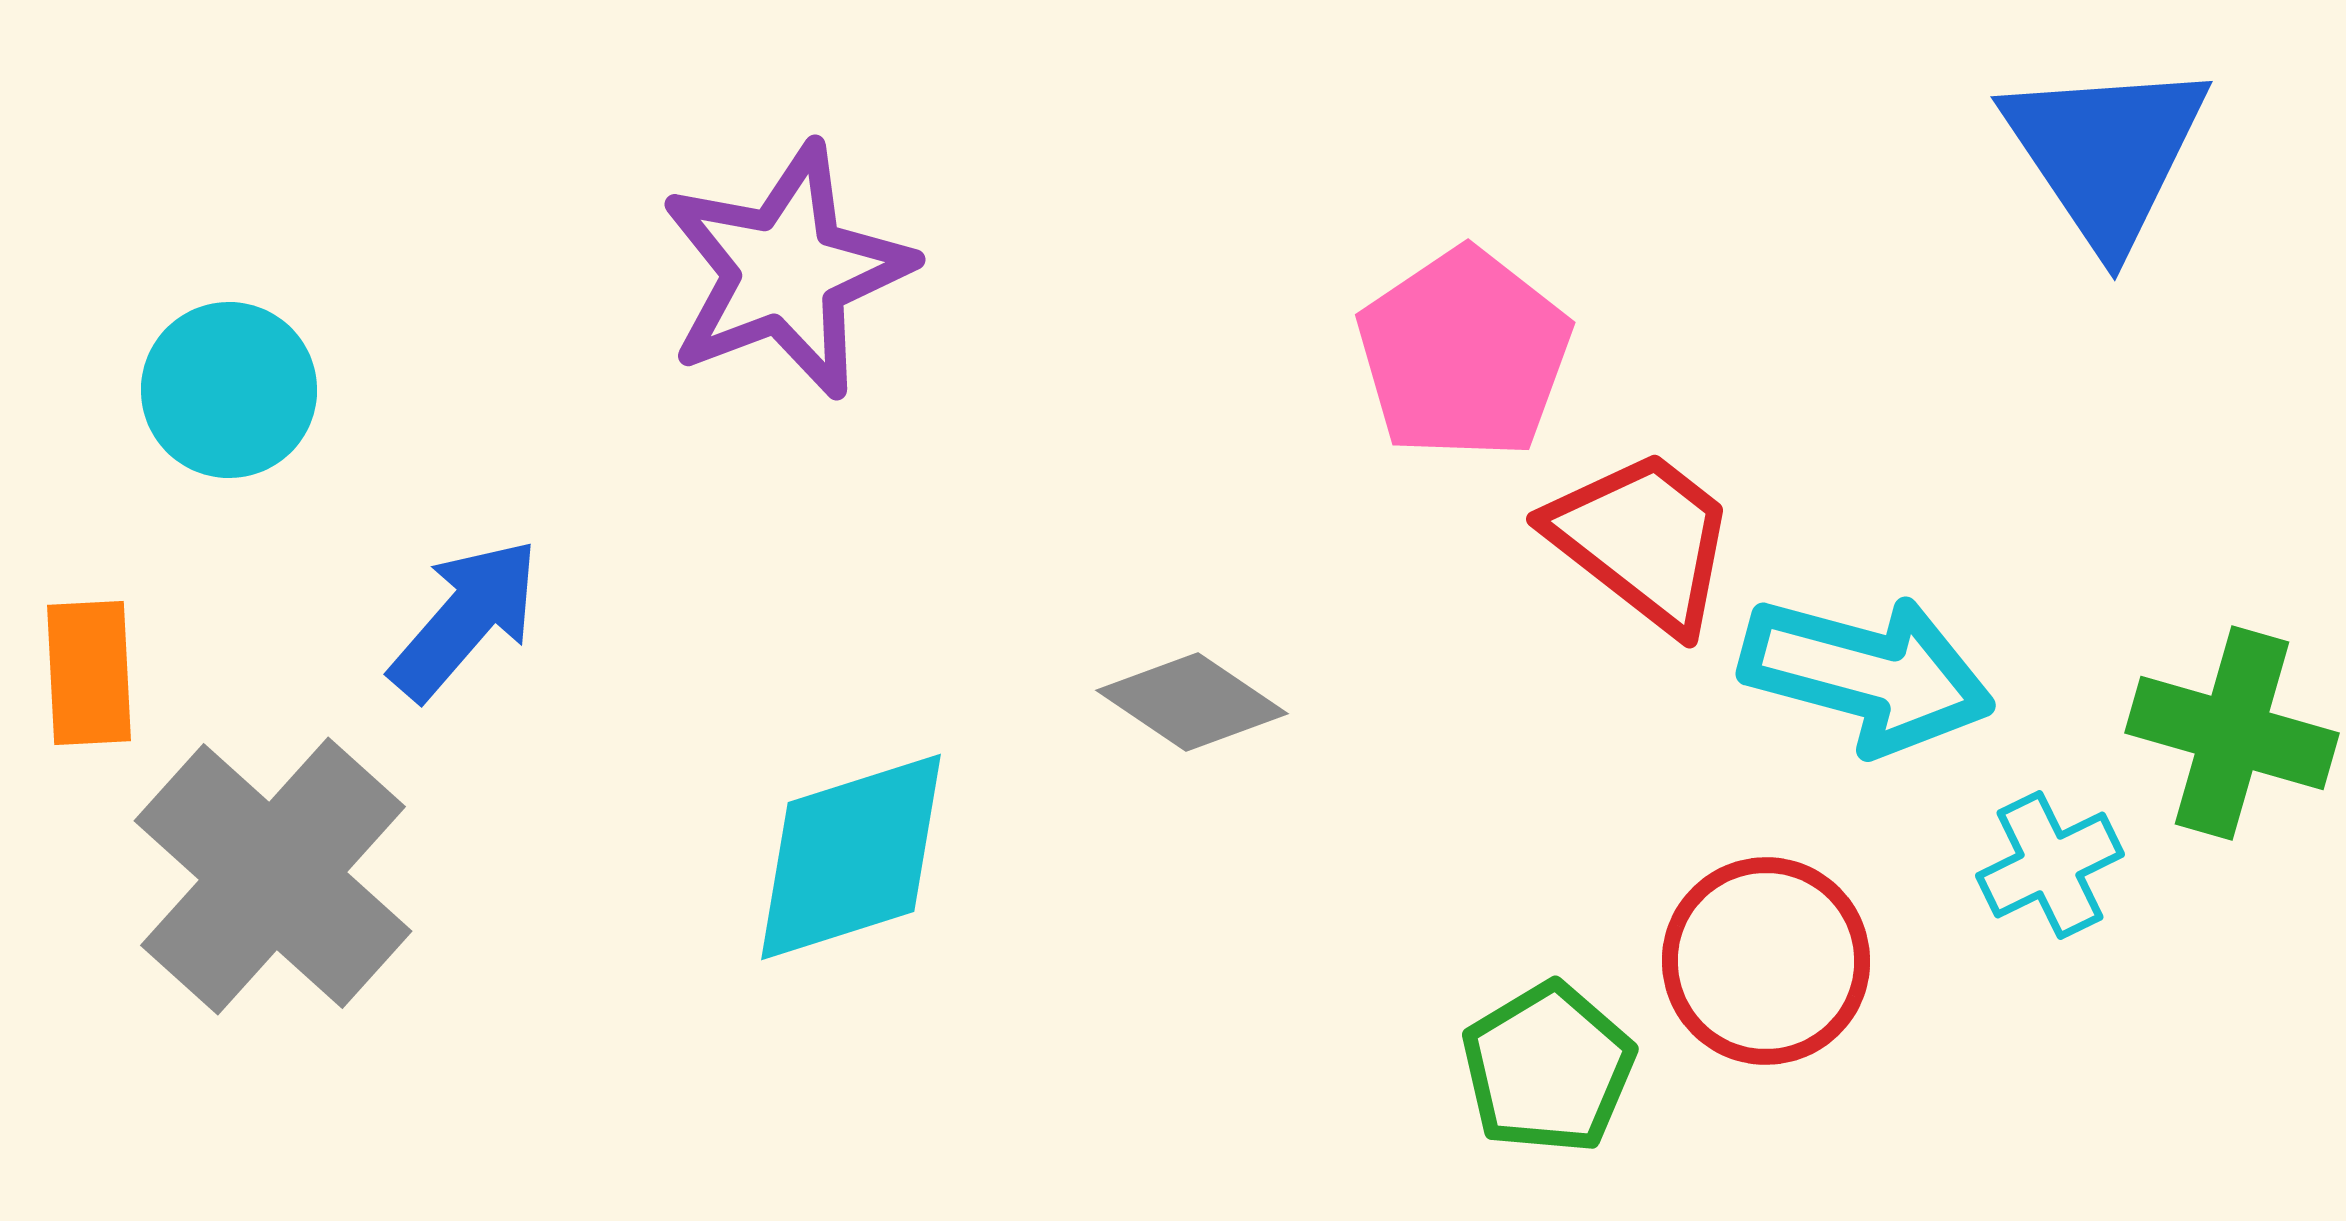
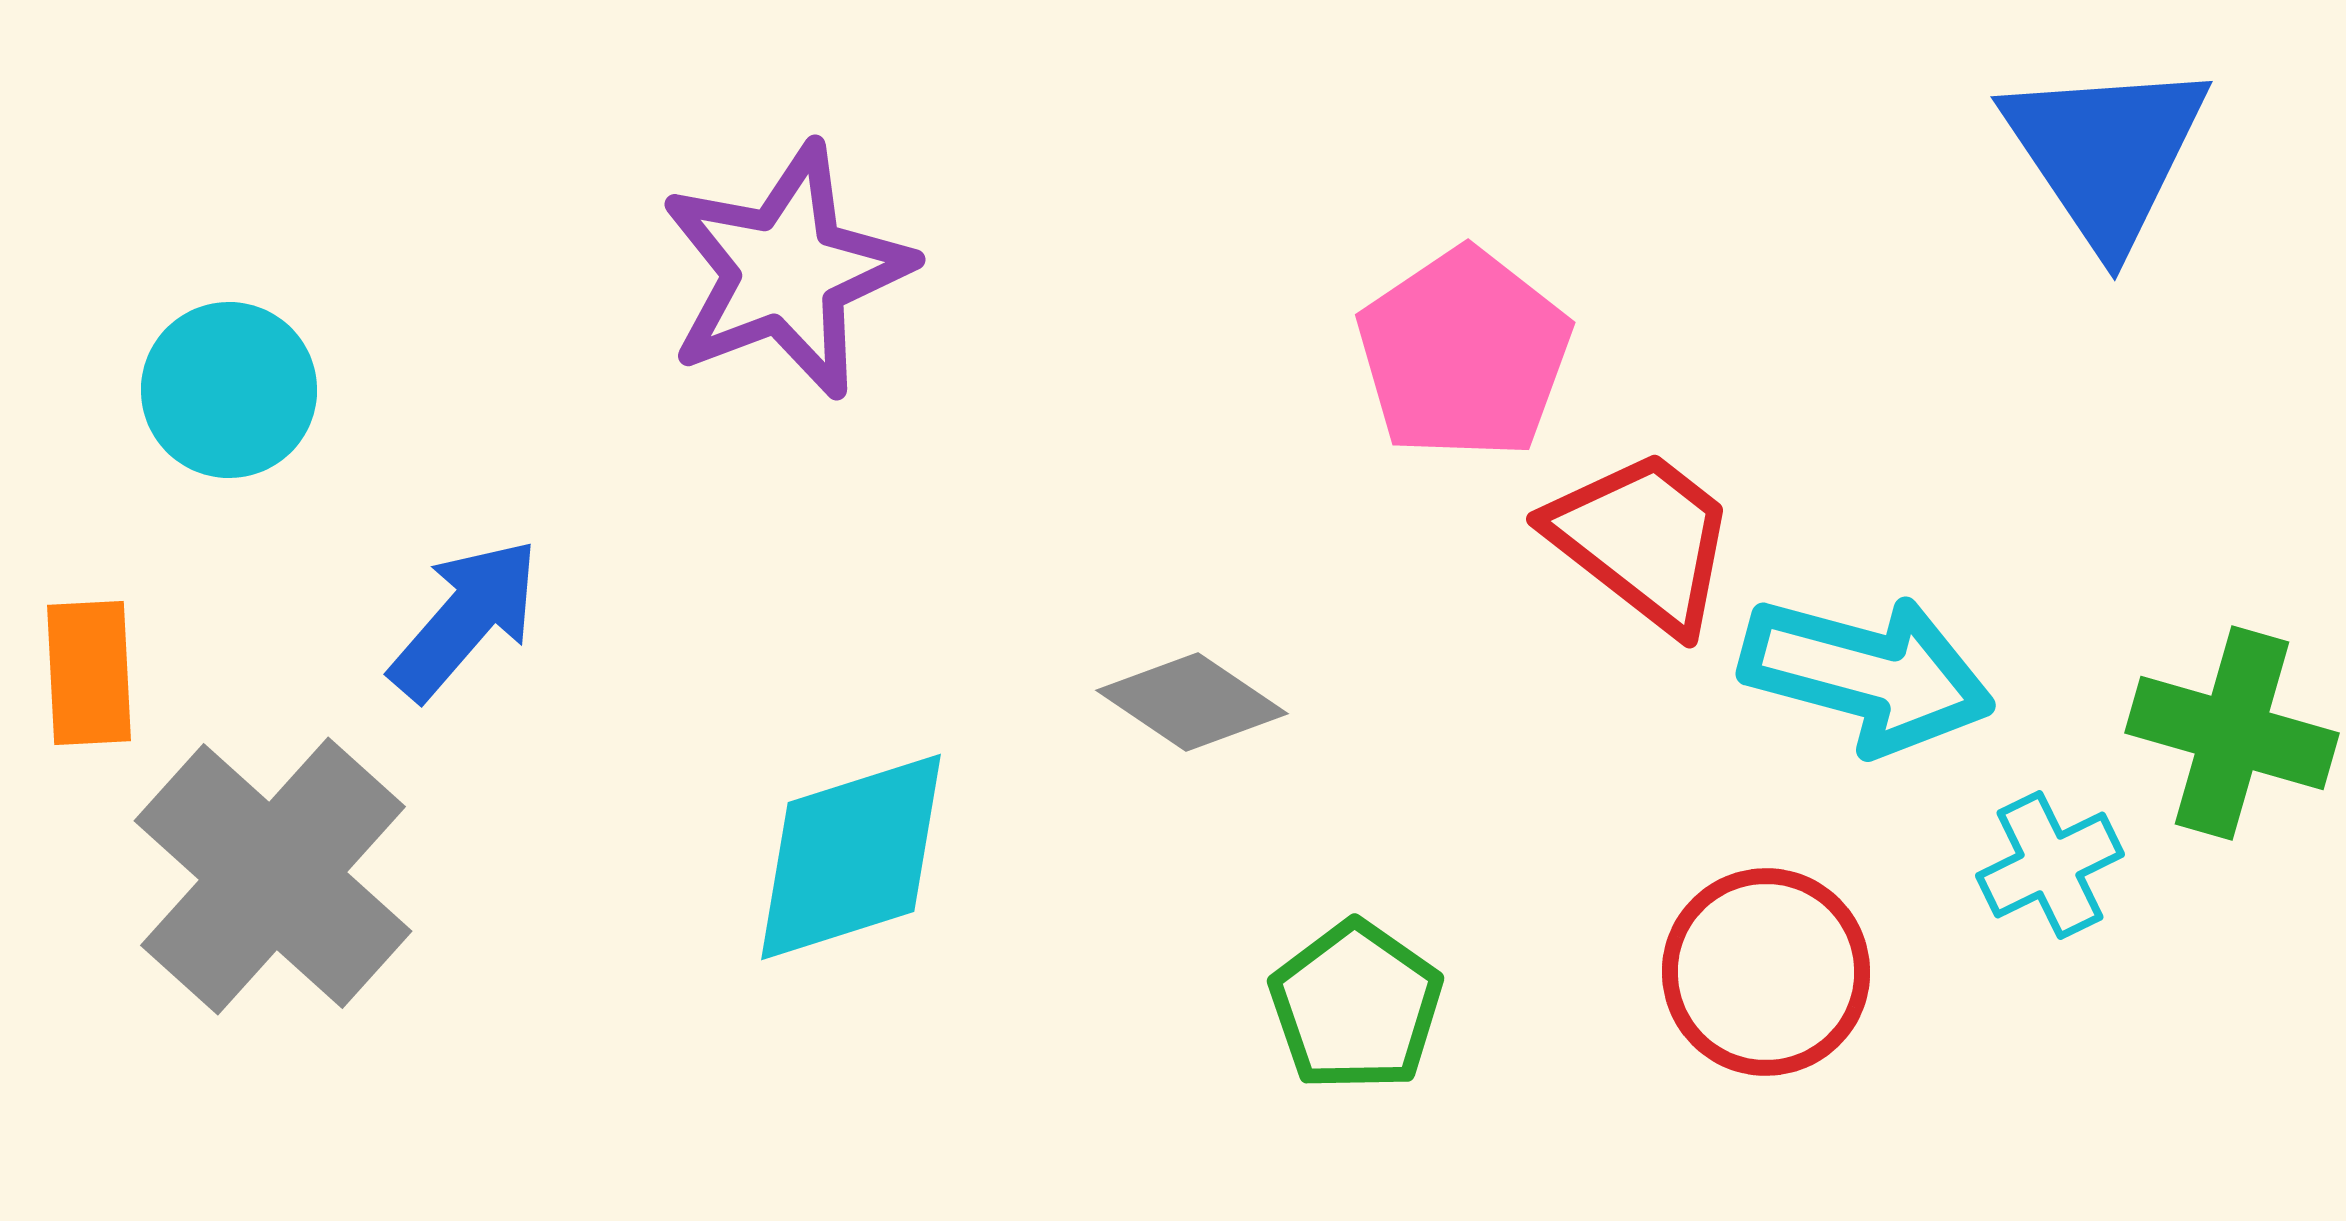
red circle: moved 11 px down
green pentagon: moved 192 px left, 62 px up; rotated 6 degrees counterclockwise
